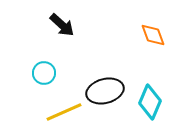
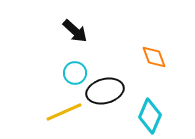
black arrow: moved 13 px right, 6 px down
orange diamond: moved 1 px right, 22 px down
cyan circle: moved 31 px right
cyan diamond: moved 14 px down
